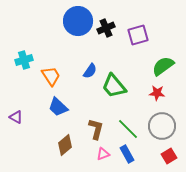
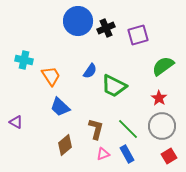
cyan cross: rotated 30 degrees clockwise
green trapezoid: rotated 24 degrees counterclockwise
red star: moved 2 px right, 5 px down; rotated 28 degrees clockwise
blue trapezoid: moved 2 px right
purple triangle: moved 5 px down
